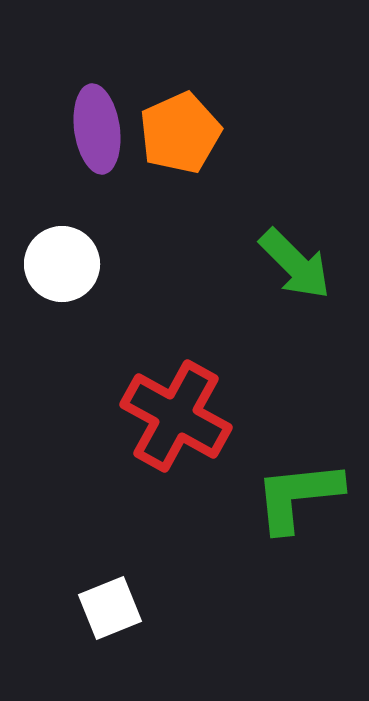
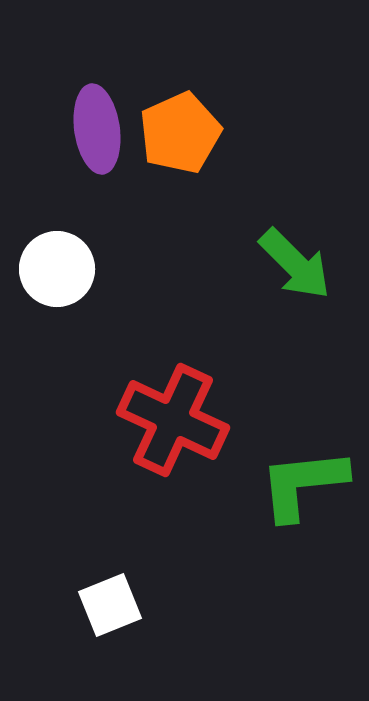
white circle: moved 5 px left, 5 px down
red cross: moved 3 px left, 4 px down; rotated 4 degrees counterclockwise
green L-shape: moved 5 px right, 12 px up
white square: moved 3 px up
